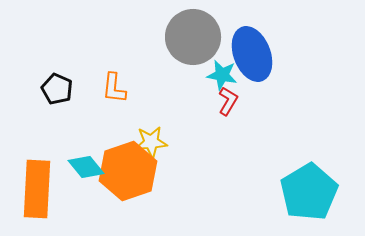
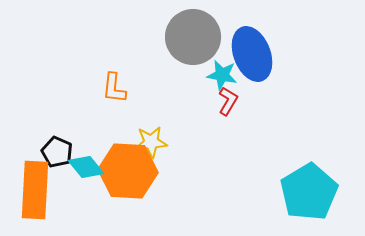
black pentagon: moved 63 px down
orange hexagon: rotated 22 degrees clockwise
orange rectangle: moved 2 px left, 1 px down
